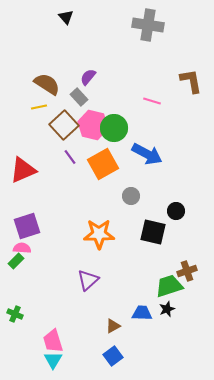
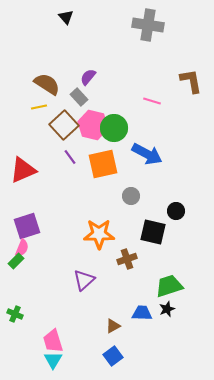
orange square: rotated 16 degrees clockwise
pink semicircle: rotated 108 degrees clockwise
brown cross: moved 60 px left, 12 px up
purple triangle: moved 4 px left
